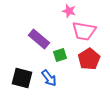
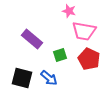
purple rectangle: moved 7 px left
red pentagon: rotated 15 degrees counterclockwise
blue arrow: rotated 12 degrees counterclockwise
